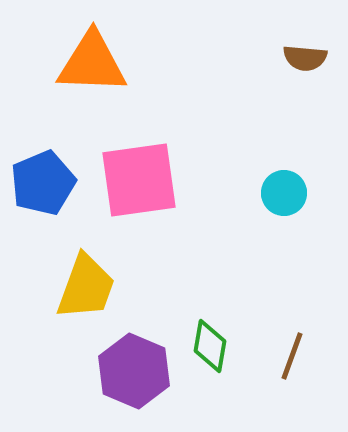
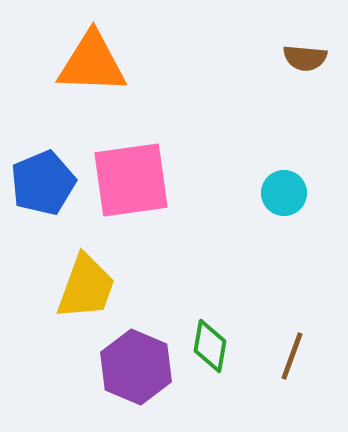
pink square: moved 8 px left
purple hexagon: moved 2 px right, 4 px up
